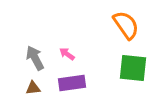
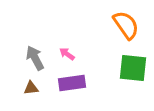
brown triangle: moved 2 px left
